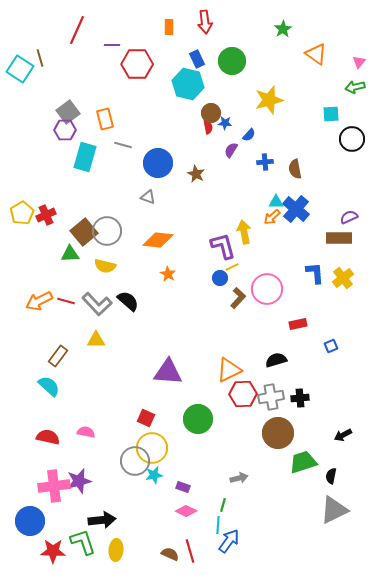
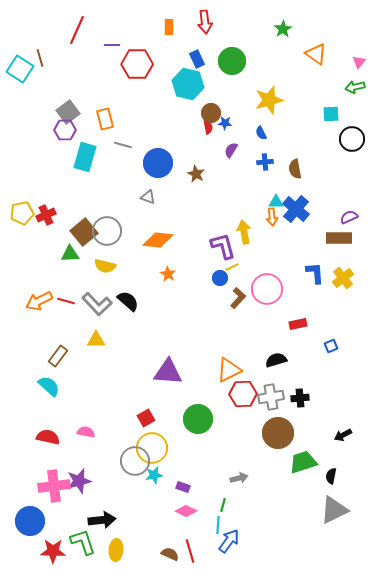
blue semicircle at (249, 135): moved 12 px right, 2 px up; rotated 112 degrees clockwise
yellow pentagon at (22, 213): rotated 20 degrees clockwise
orange arrow at (272, 217): rotated 54 degrees counterclockwise
red square at (146, 418): rotated 36 degrees clockwise
